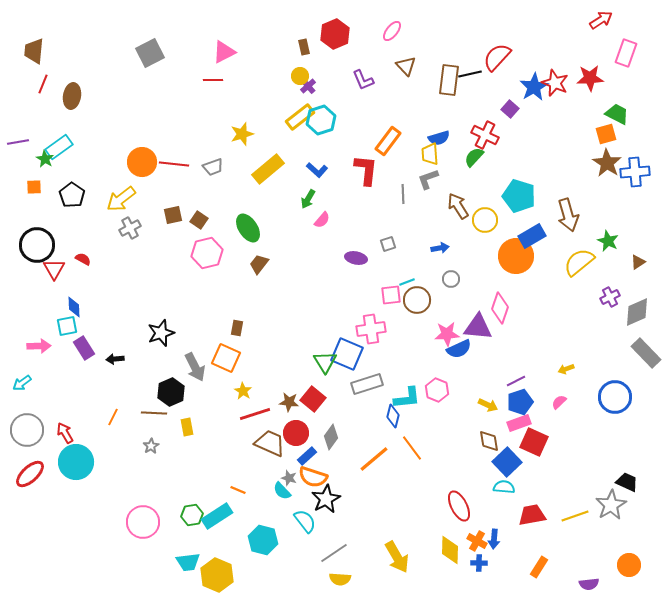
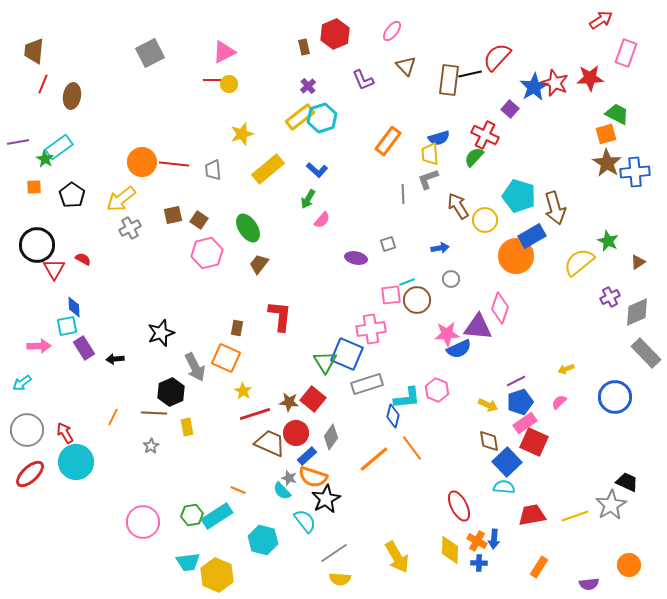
yellow circle at (300, 76): moved 71 px left, 8 px down
cyan hexagon at (321, 120): moved 1 px right, 2 px up
gray trapezoid at (213, 167): moved 3 px down; rotated 105 degrees clockwise
red L-shape at (366, 170): moved 86 px left, 146 px down
brown arrow at (568, 215): moved 13 px left, 7 px up
pink rectangle at (519, 423): moved 6 px right; rotated 15 degrees counterclockwise
